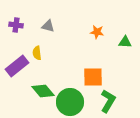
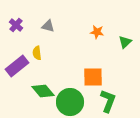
purple cross: rotated 32 degrees clockwise
green triangle: rotated 48 degrees counterclockwise
green L-shape: rotated 10 degrees counterclockwise
